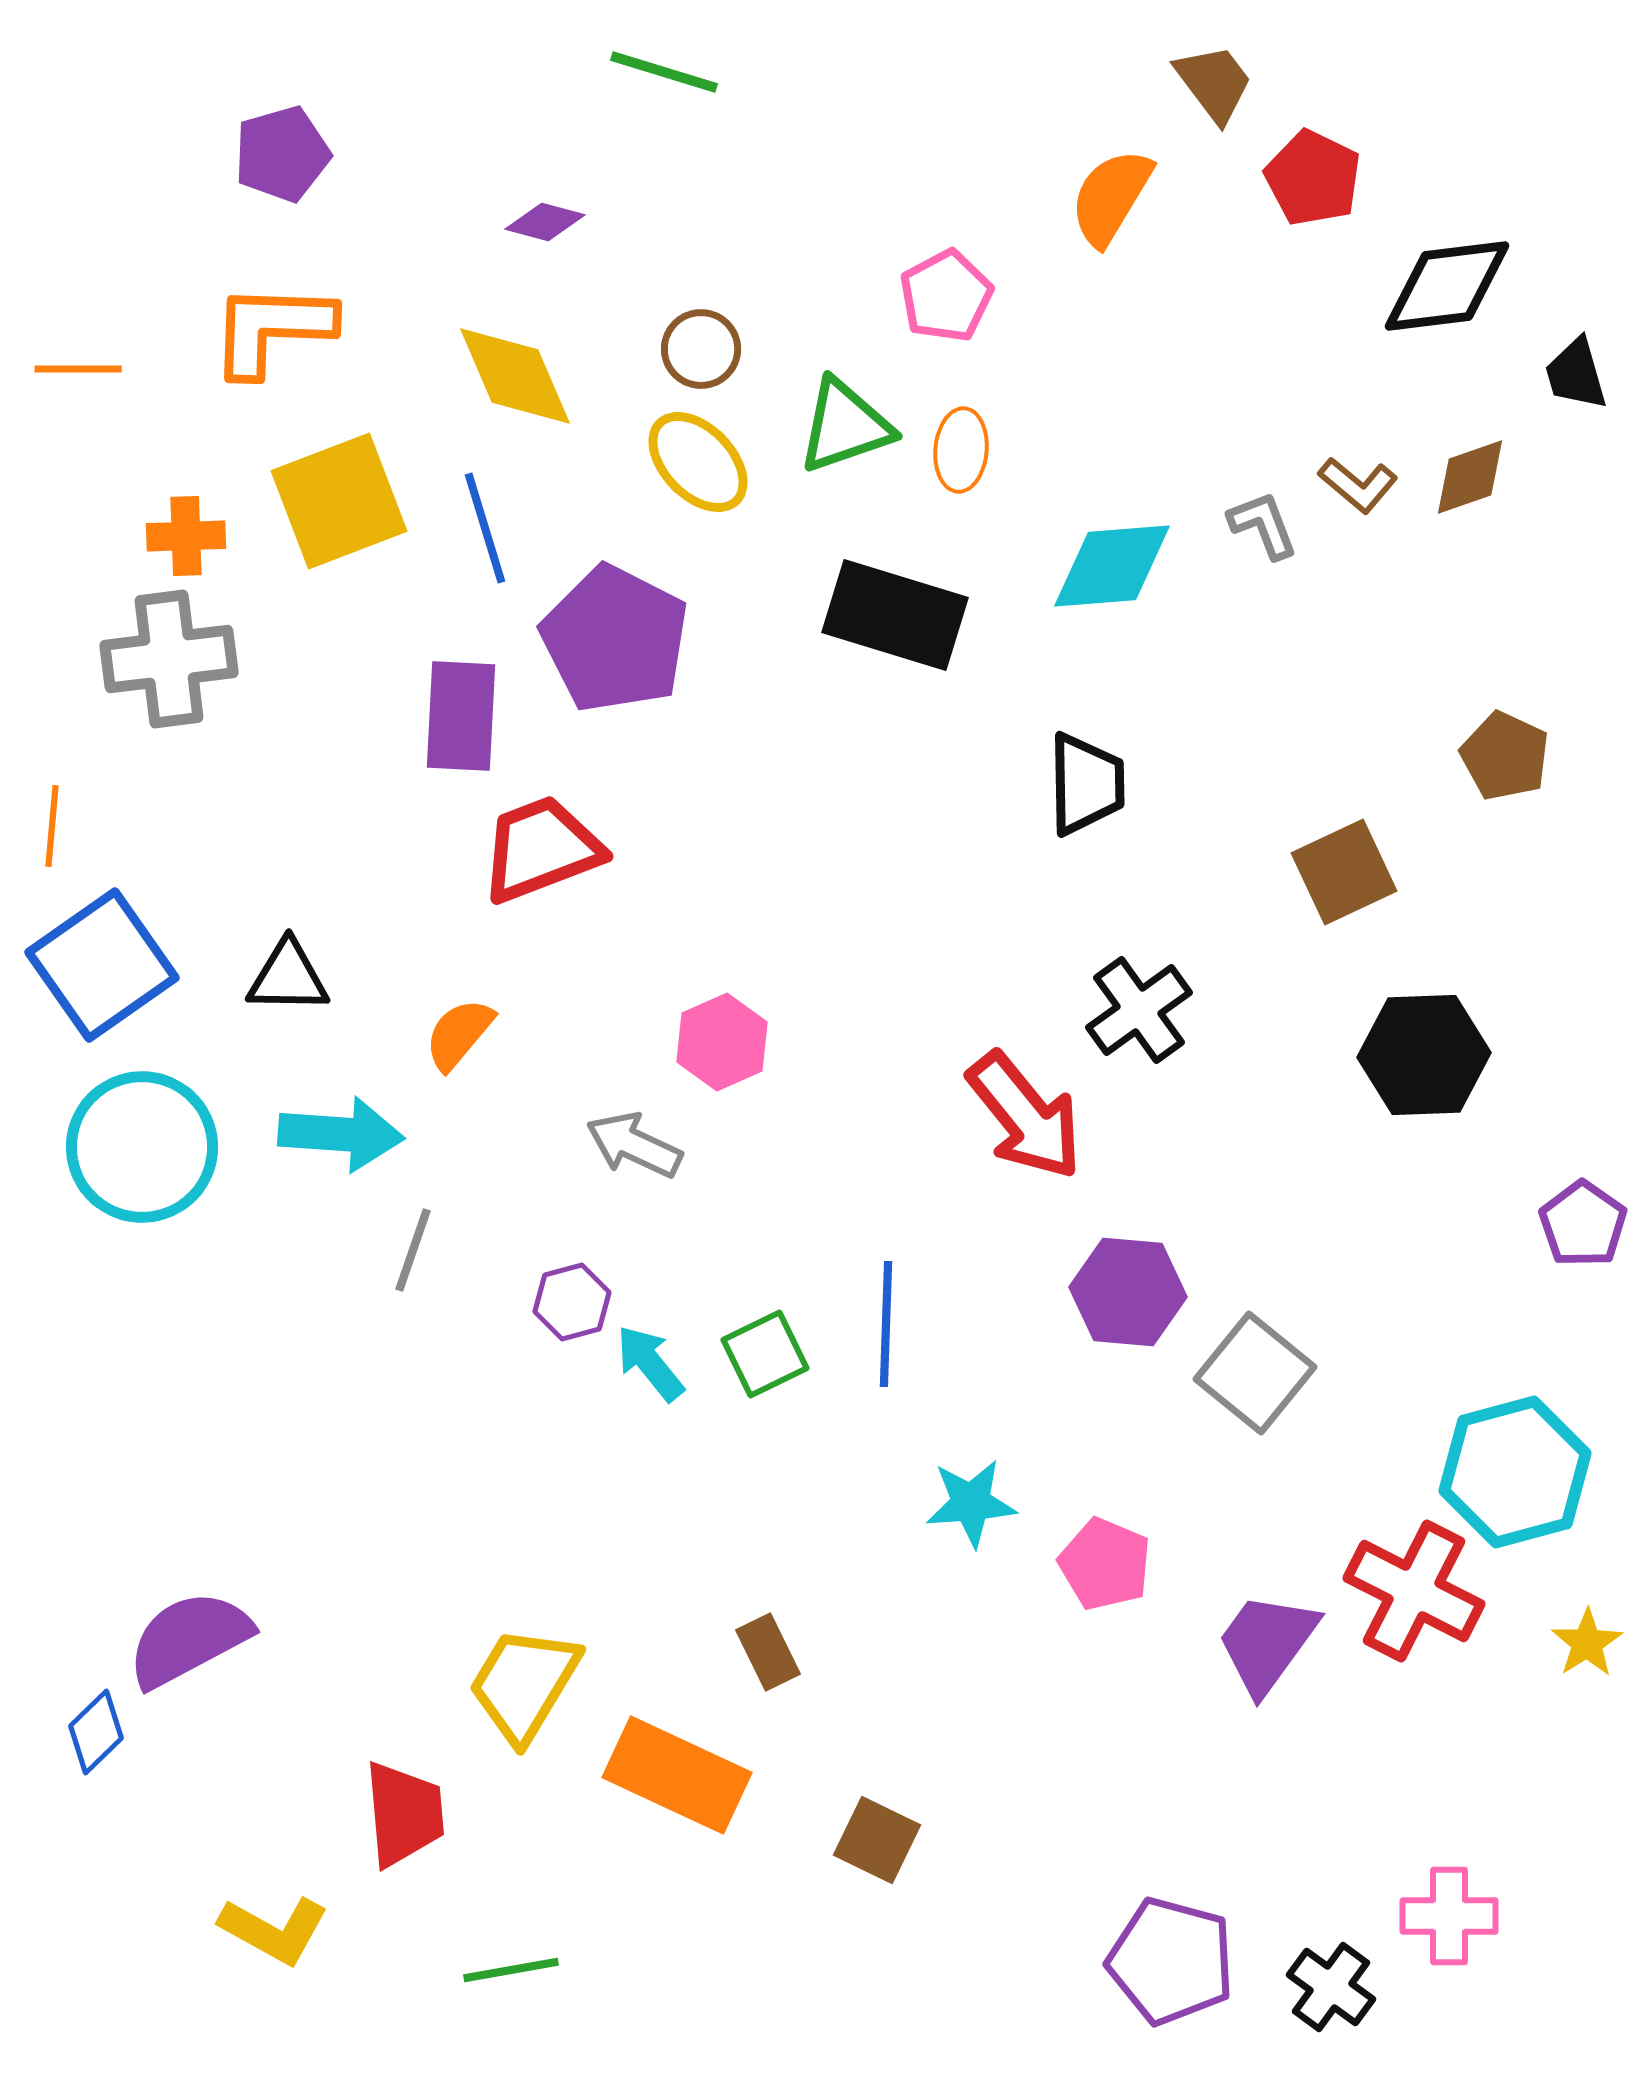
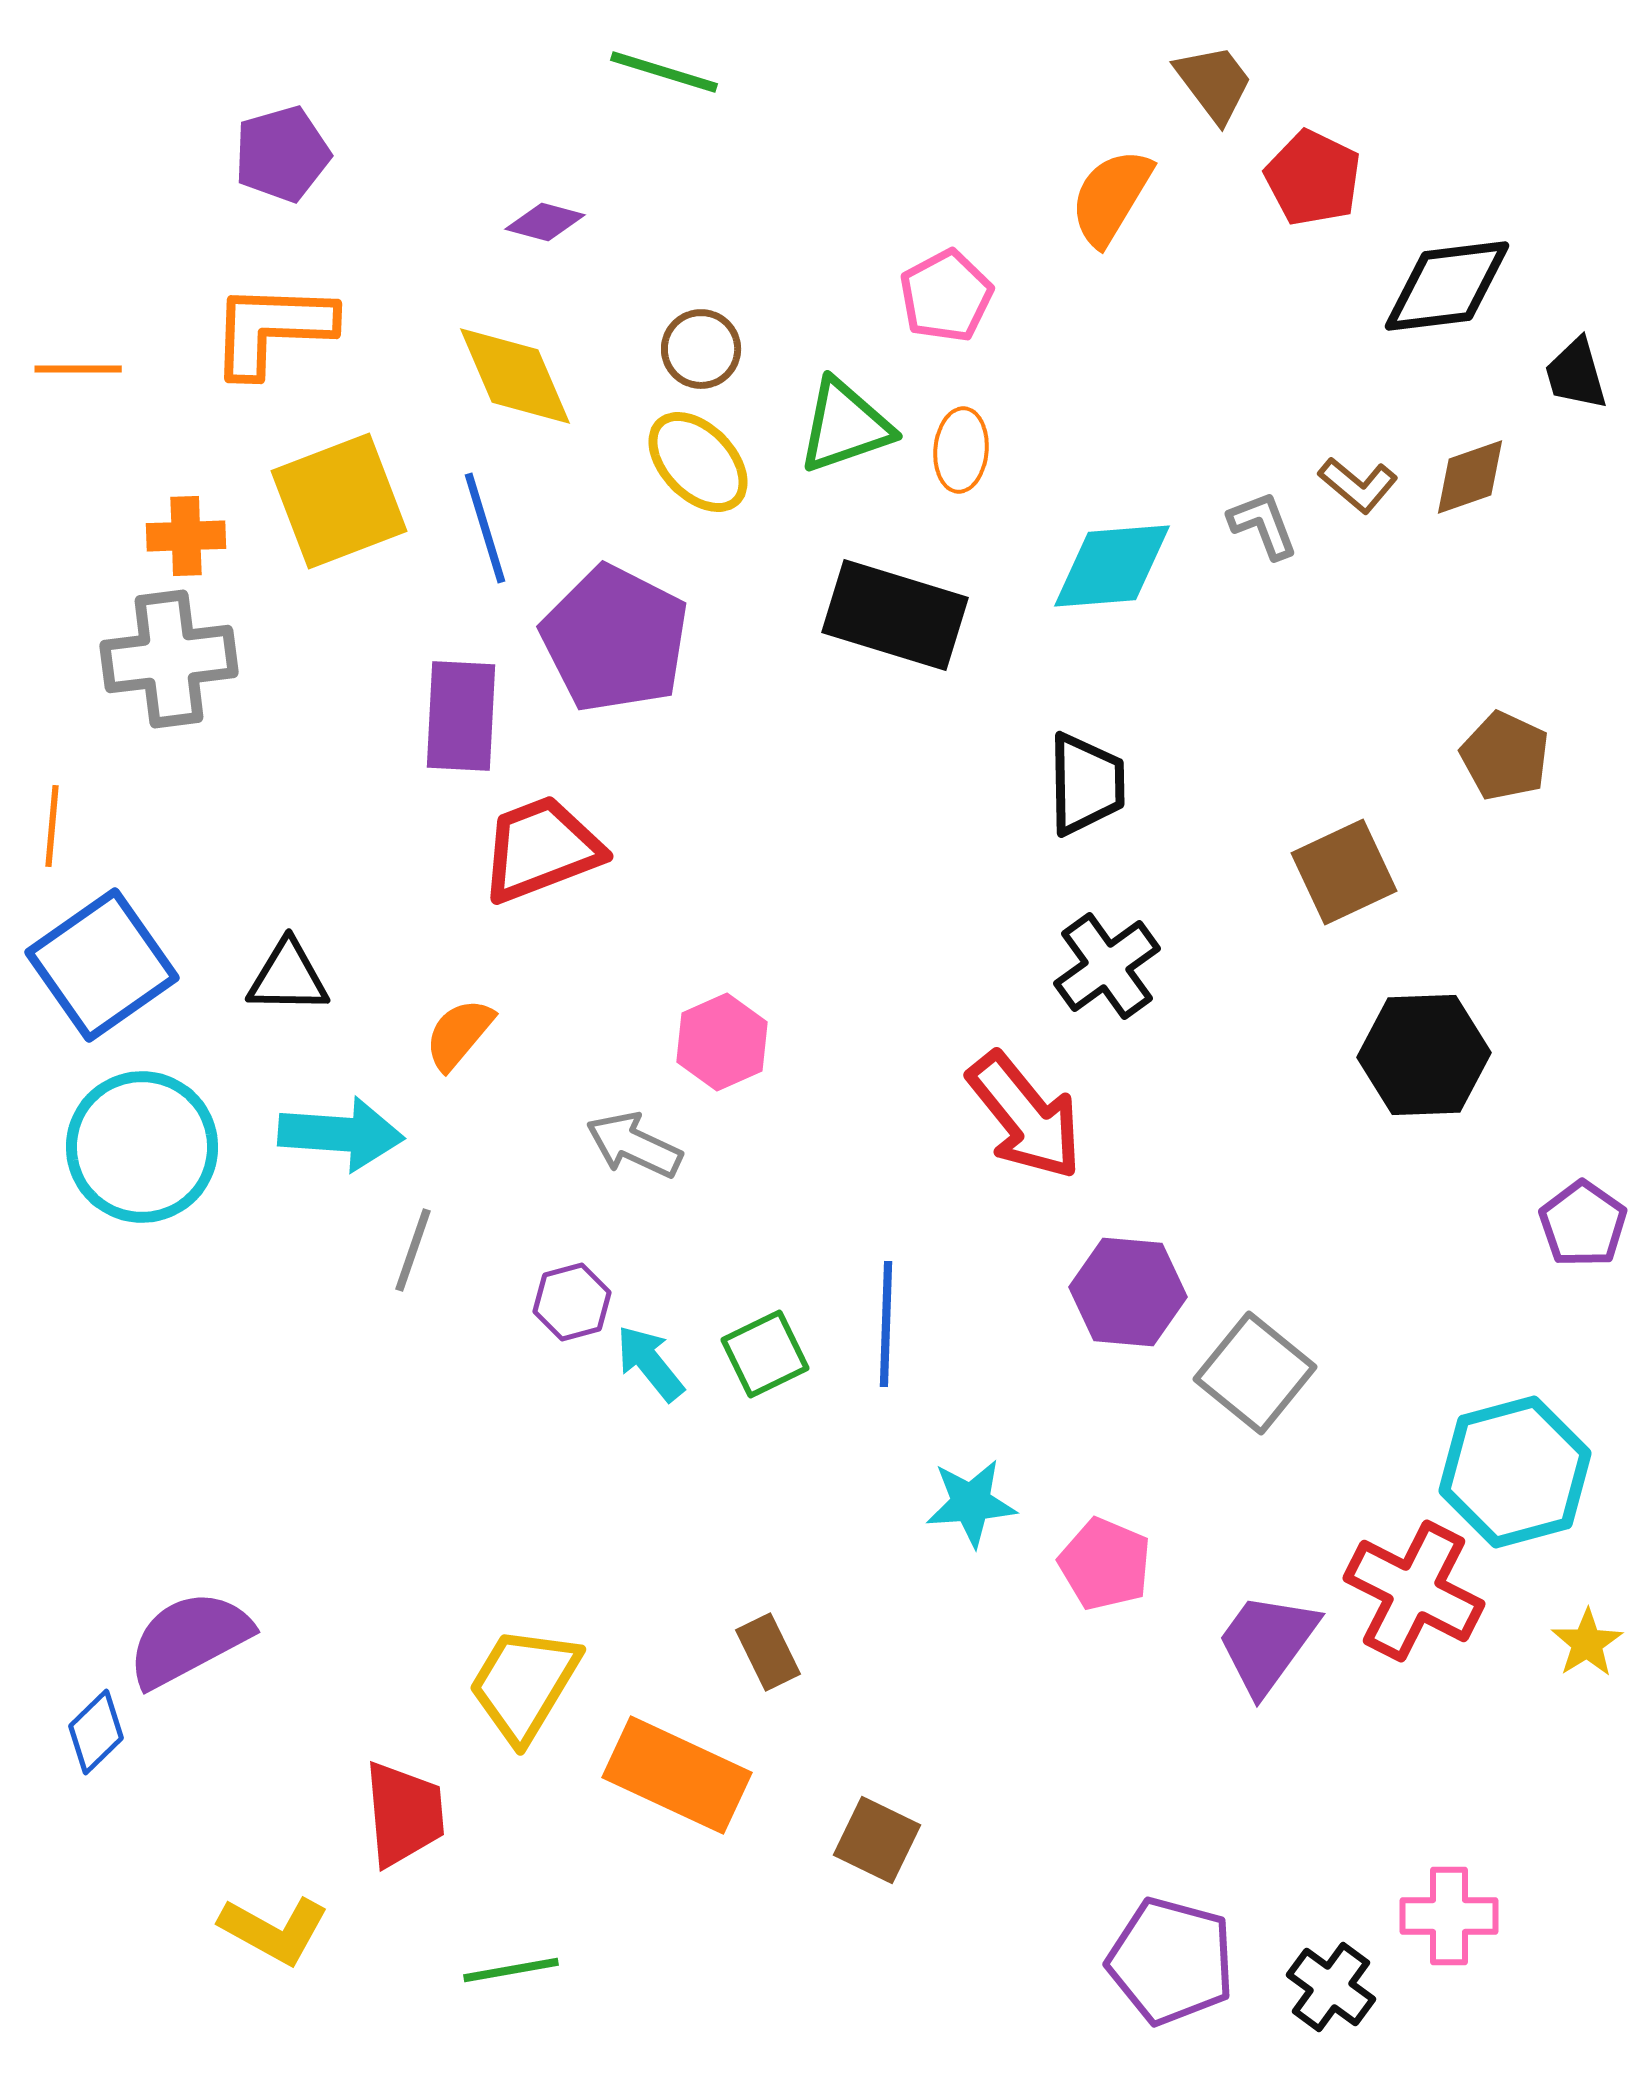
black cross at (1139, 1010): moved 32 px left, 44 px up
